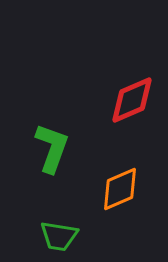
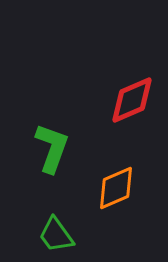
orange diamond: moved 4 px left, 1 px up
green trapezoid: moved 3 px left, 1 px up; rotated 45 degrees clockwise
